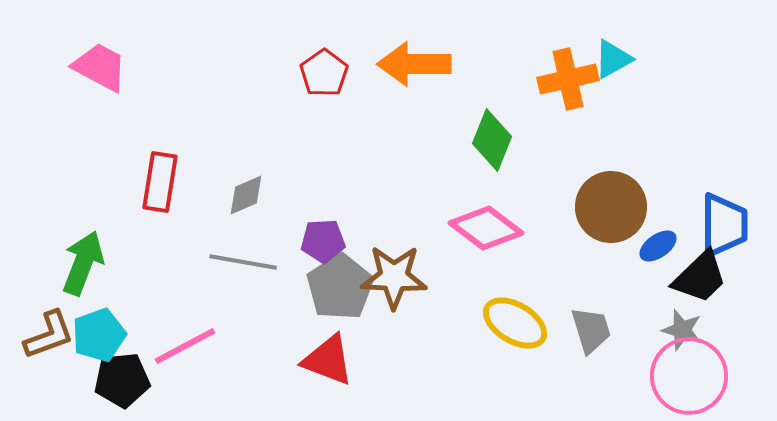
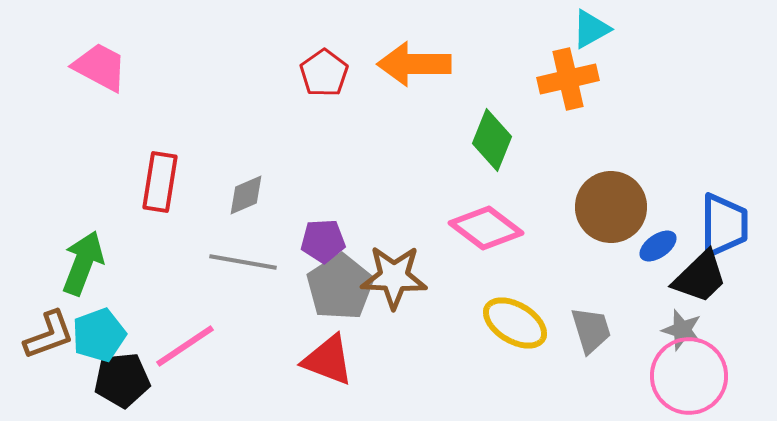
cyan triangle: moved 22 px left, 30 px up
pink line: rotated 6 degrees counterclockwise
